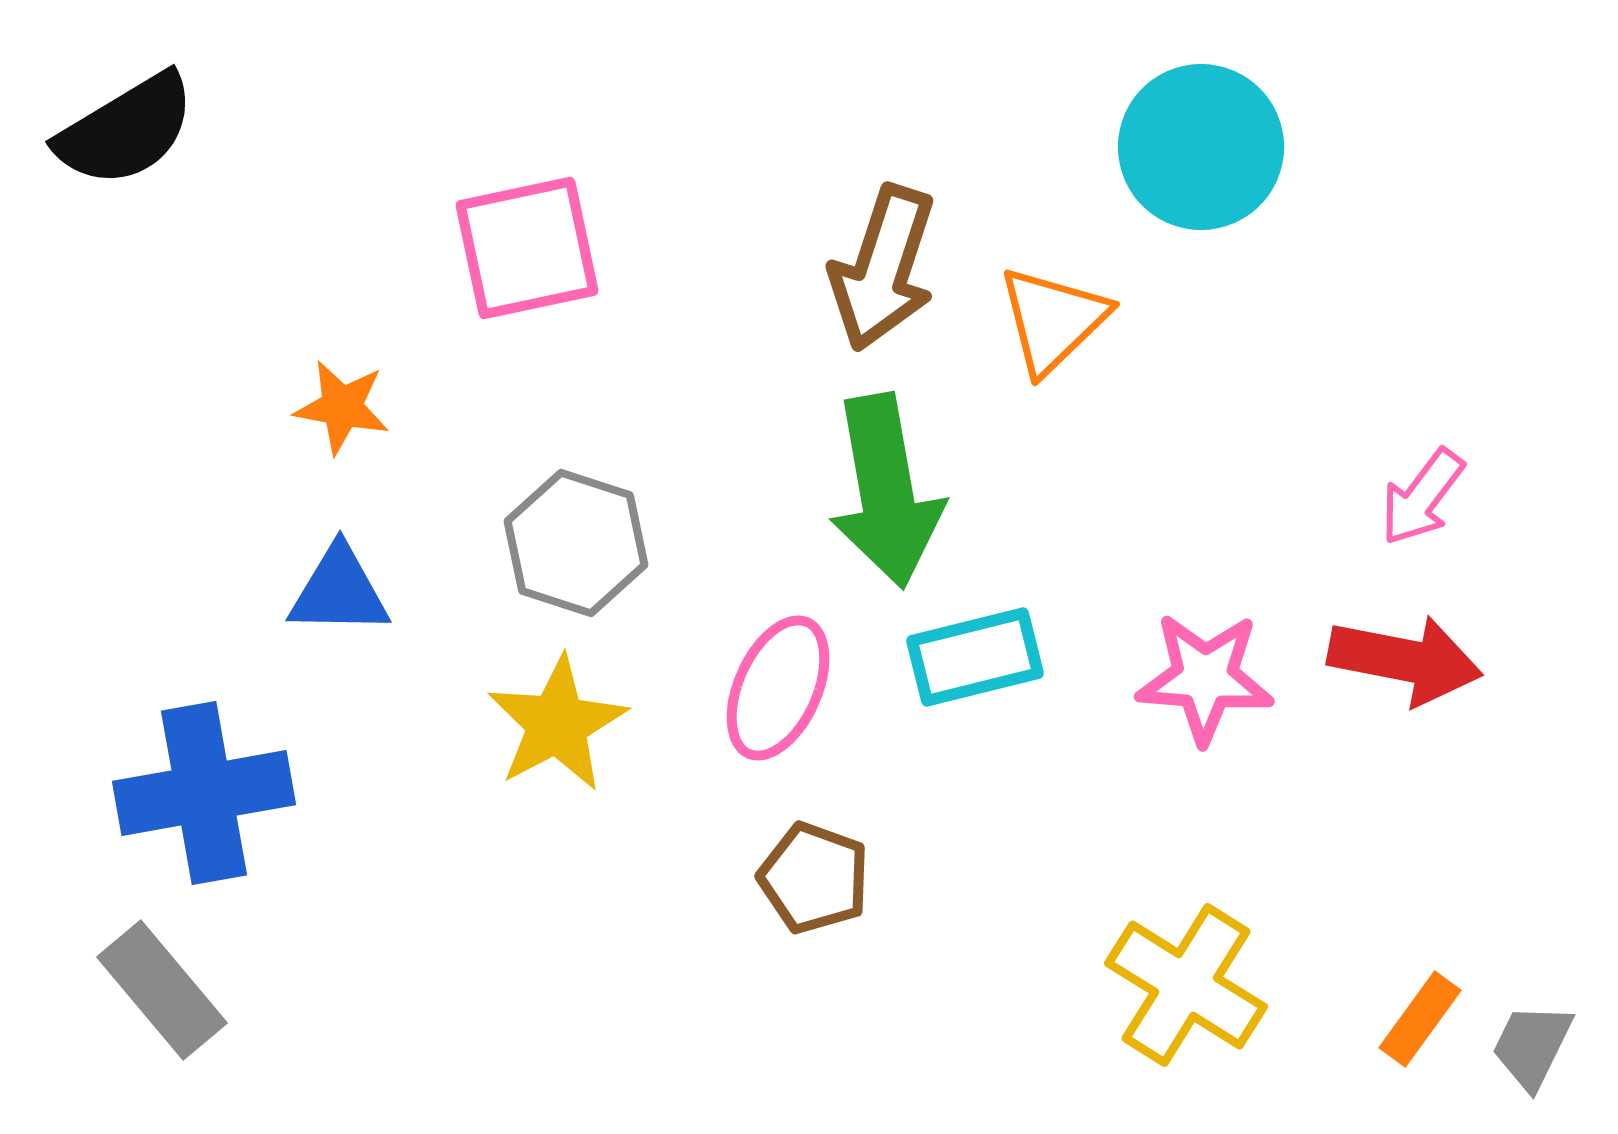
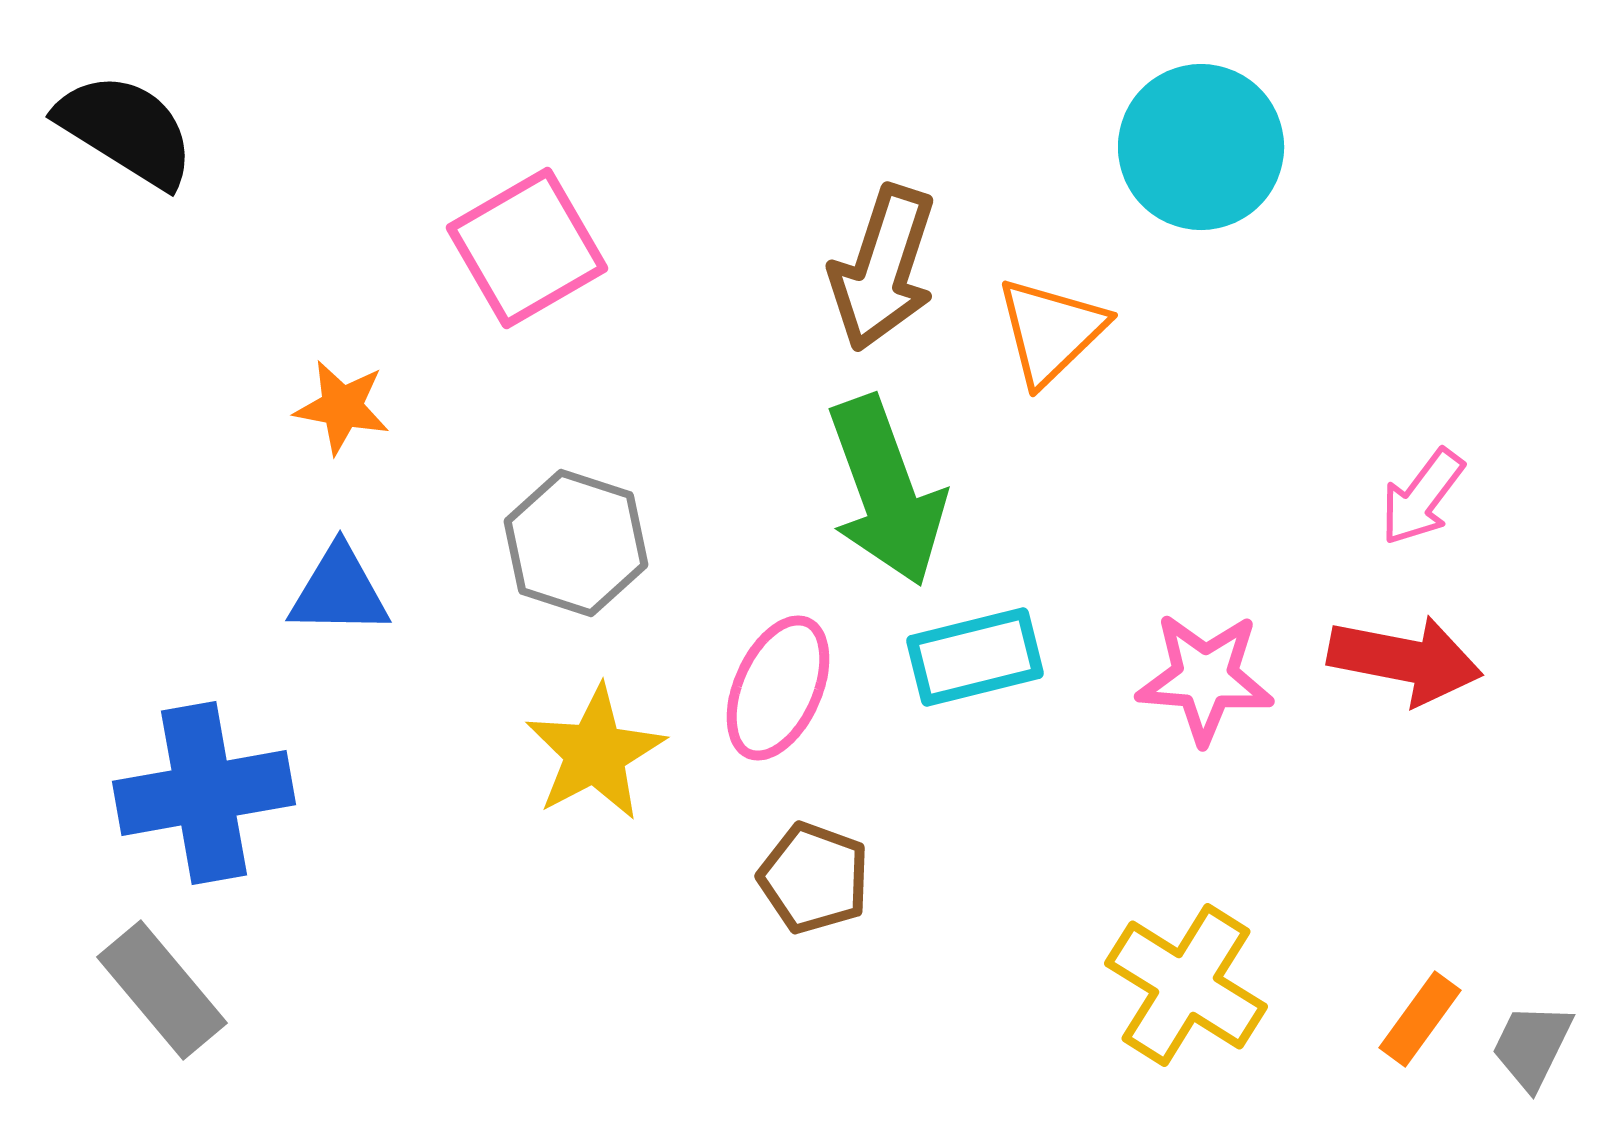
black semicircle: rotated 117 degrees counterclockwise
pink square: rotated 18 degrees counterclockwise
orange triangle: moved 2 px left, 11 px down
green arrow: rotated 10 degrees counterclockwise
yellow star: moved 38 px right, 29 px down
